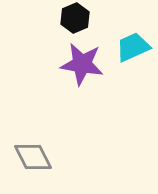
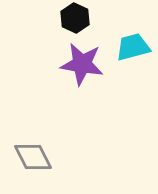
black hexagon: rotated 12 degrees counterclockwise
cyan trapezoid: rotated 9 degrees clockwise
